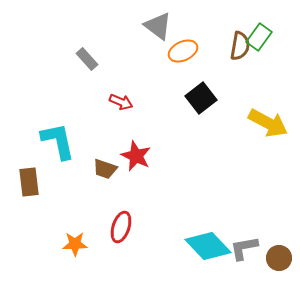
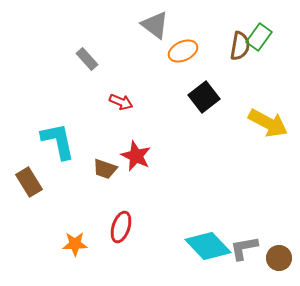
gray triangle: moved 3 px left, 1 px up
black square: moved 3 px right, 1 px up
brown rectangle: rotated 24 degrees counterclockwise
